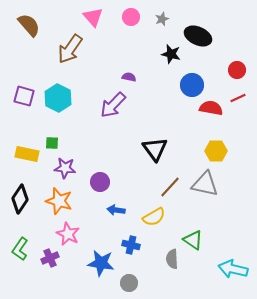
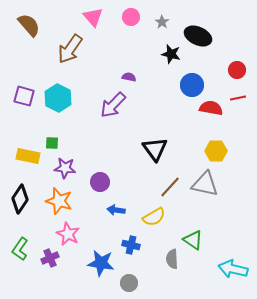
gray star: moved 3 px down; rotated 16 degrees counterclockwise
red line: rotated 14 degrees clockwise
yellow rectangle: moved 1 px right, 2 px down
